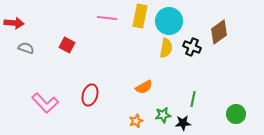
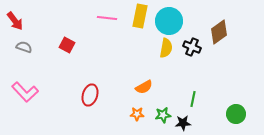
red arrow: moved 1 px right, 2 px up; rotated 48 degrees clockwise
gray semicircle: moved 2 px left, 1 px up
pink L-shape: moved 20 px left, 11 px up
orange star: moved 1 px right, 7 px up; rotated 24 degrees clockwise
